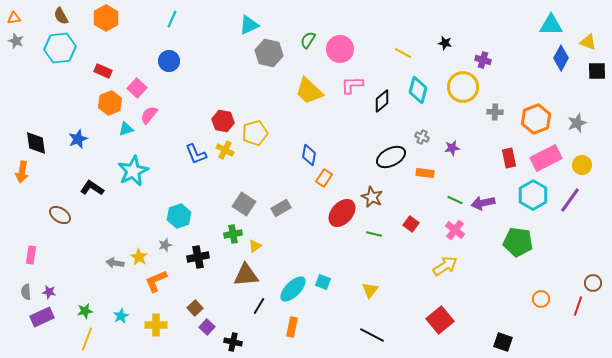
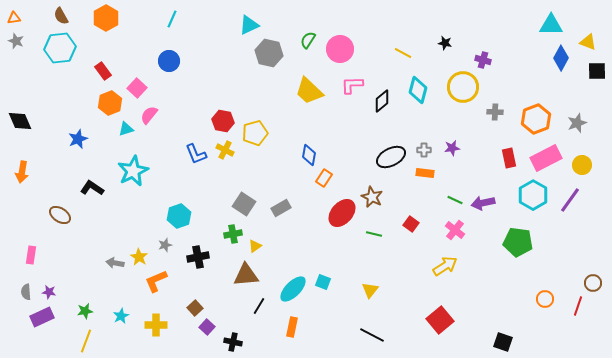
red rectangle at (103, 71): rotated 30 degrees clockwise
gray cross at (422, 137): moved 2 px right, 13 px down; rotated 24 degrees counterclockwise
black diamond at (36, 143): moved 16 px left, 22 px up; rotated 15 degrees counterclockwise
orange circle at (541, 299): moved 4 px right
yellow line at (87, 339): moved 1 px left, 2 px down
